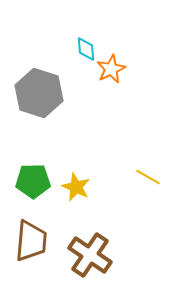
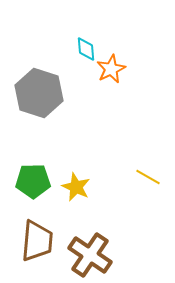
brown trapezoid: moved 6 px right
